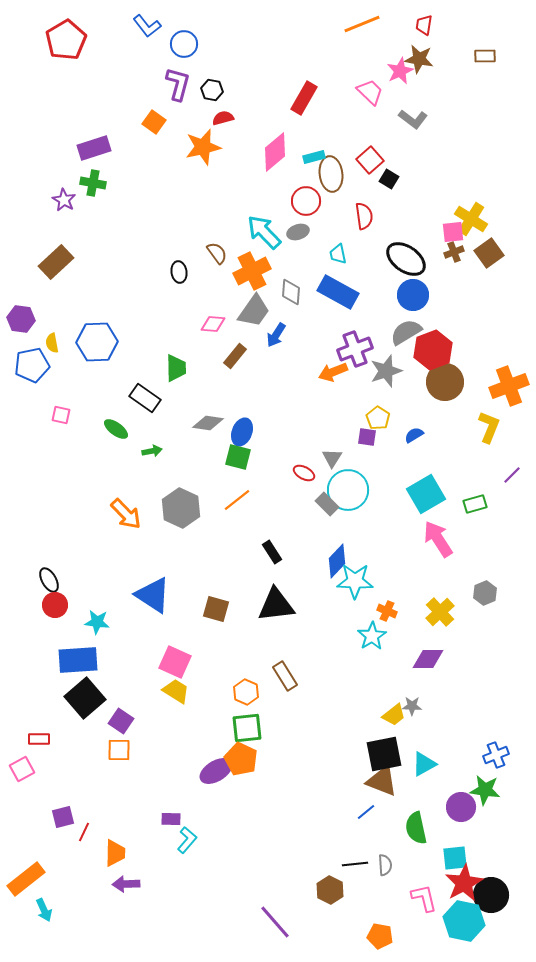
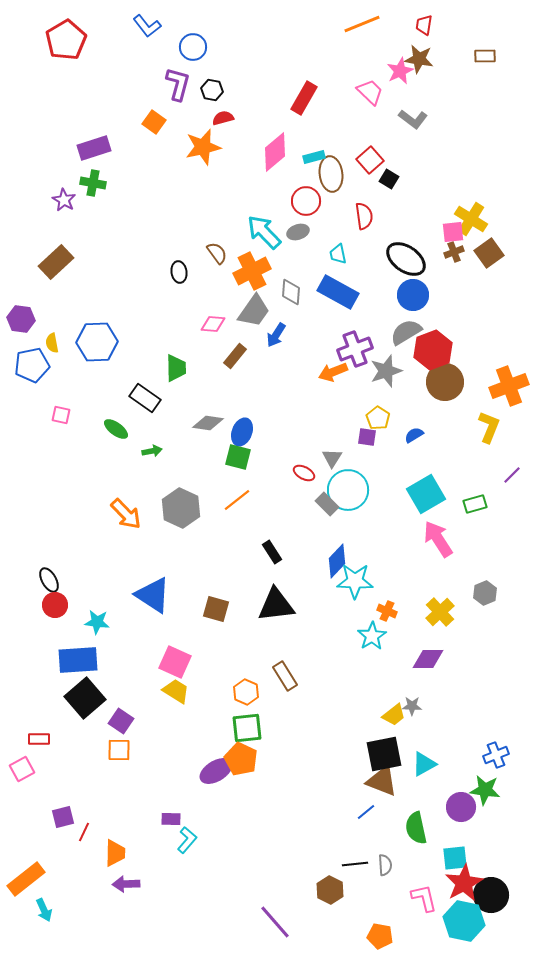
blue circle at (184, 44): moved 9 px right, 3 px down
